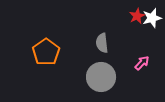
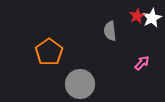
white star: rotated 12 degrees counterclockwise
gray semicircle: moved 8 px right, 12 px up
orange pentagon: moved 3 px right
gray circle: moved 21 px left, 7 px down
